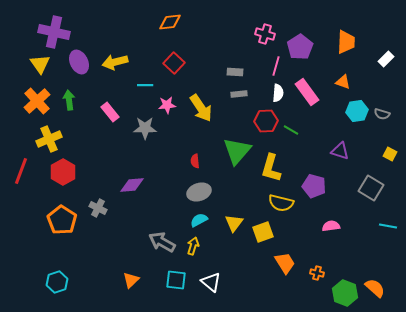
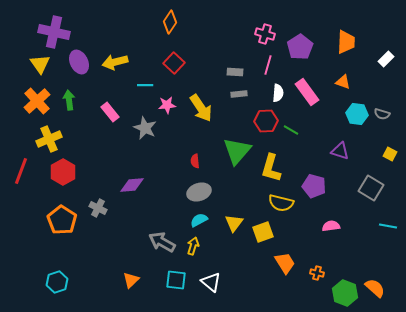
orange diamond at (170, 22): rotated 50 degrees counterclockwise
pink line at (276, 66): moved 8 px left, 1 px up
cyan hexagon at (357, 111): moved 3 px down; rotated 15 degrees clockwise
gray star at (145, 128): rotated 25 degrees clockwise
